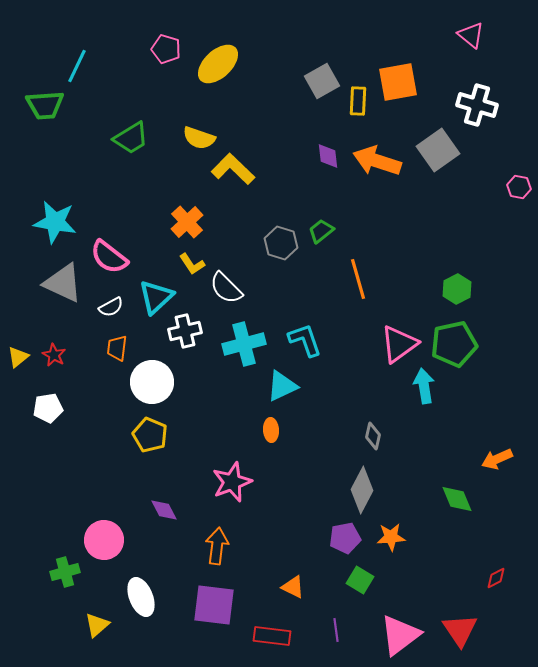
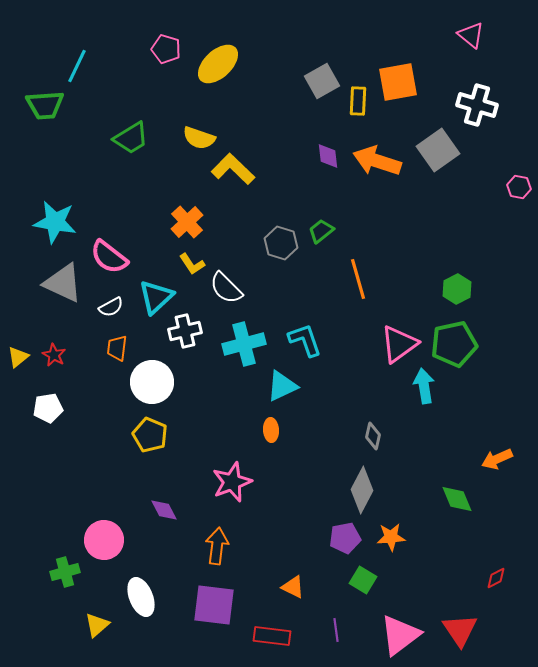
green square at (360, 580): moved 3 px right
